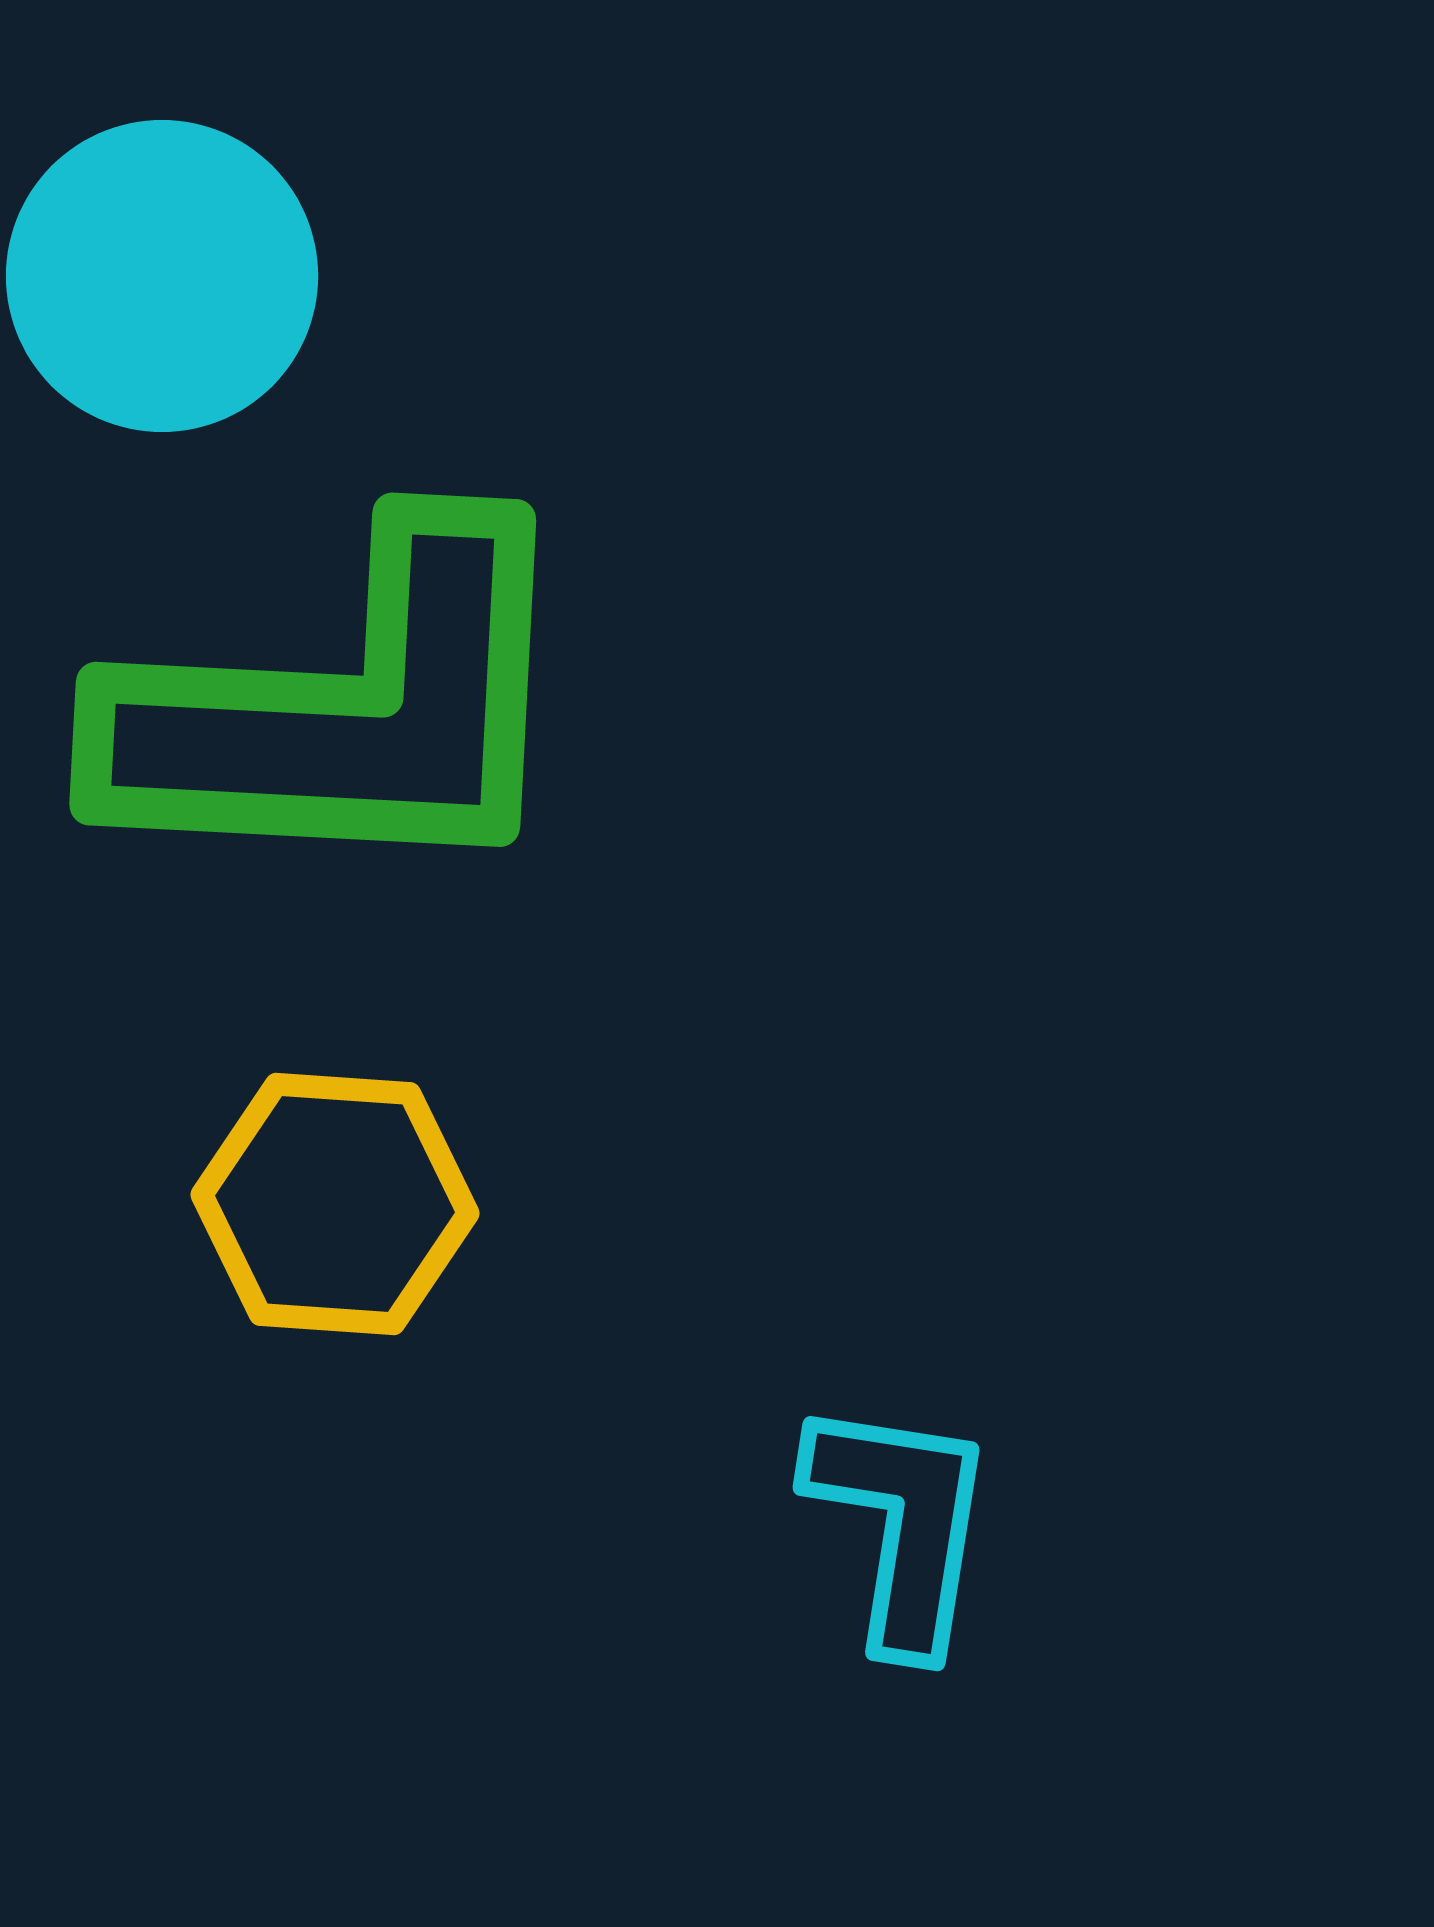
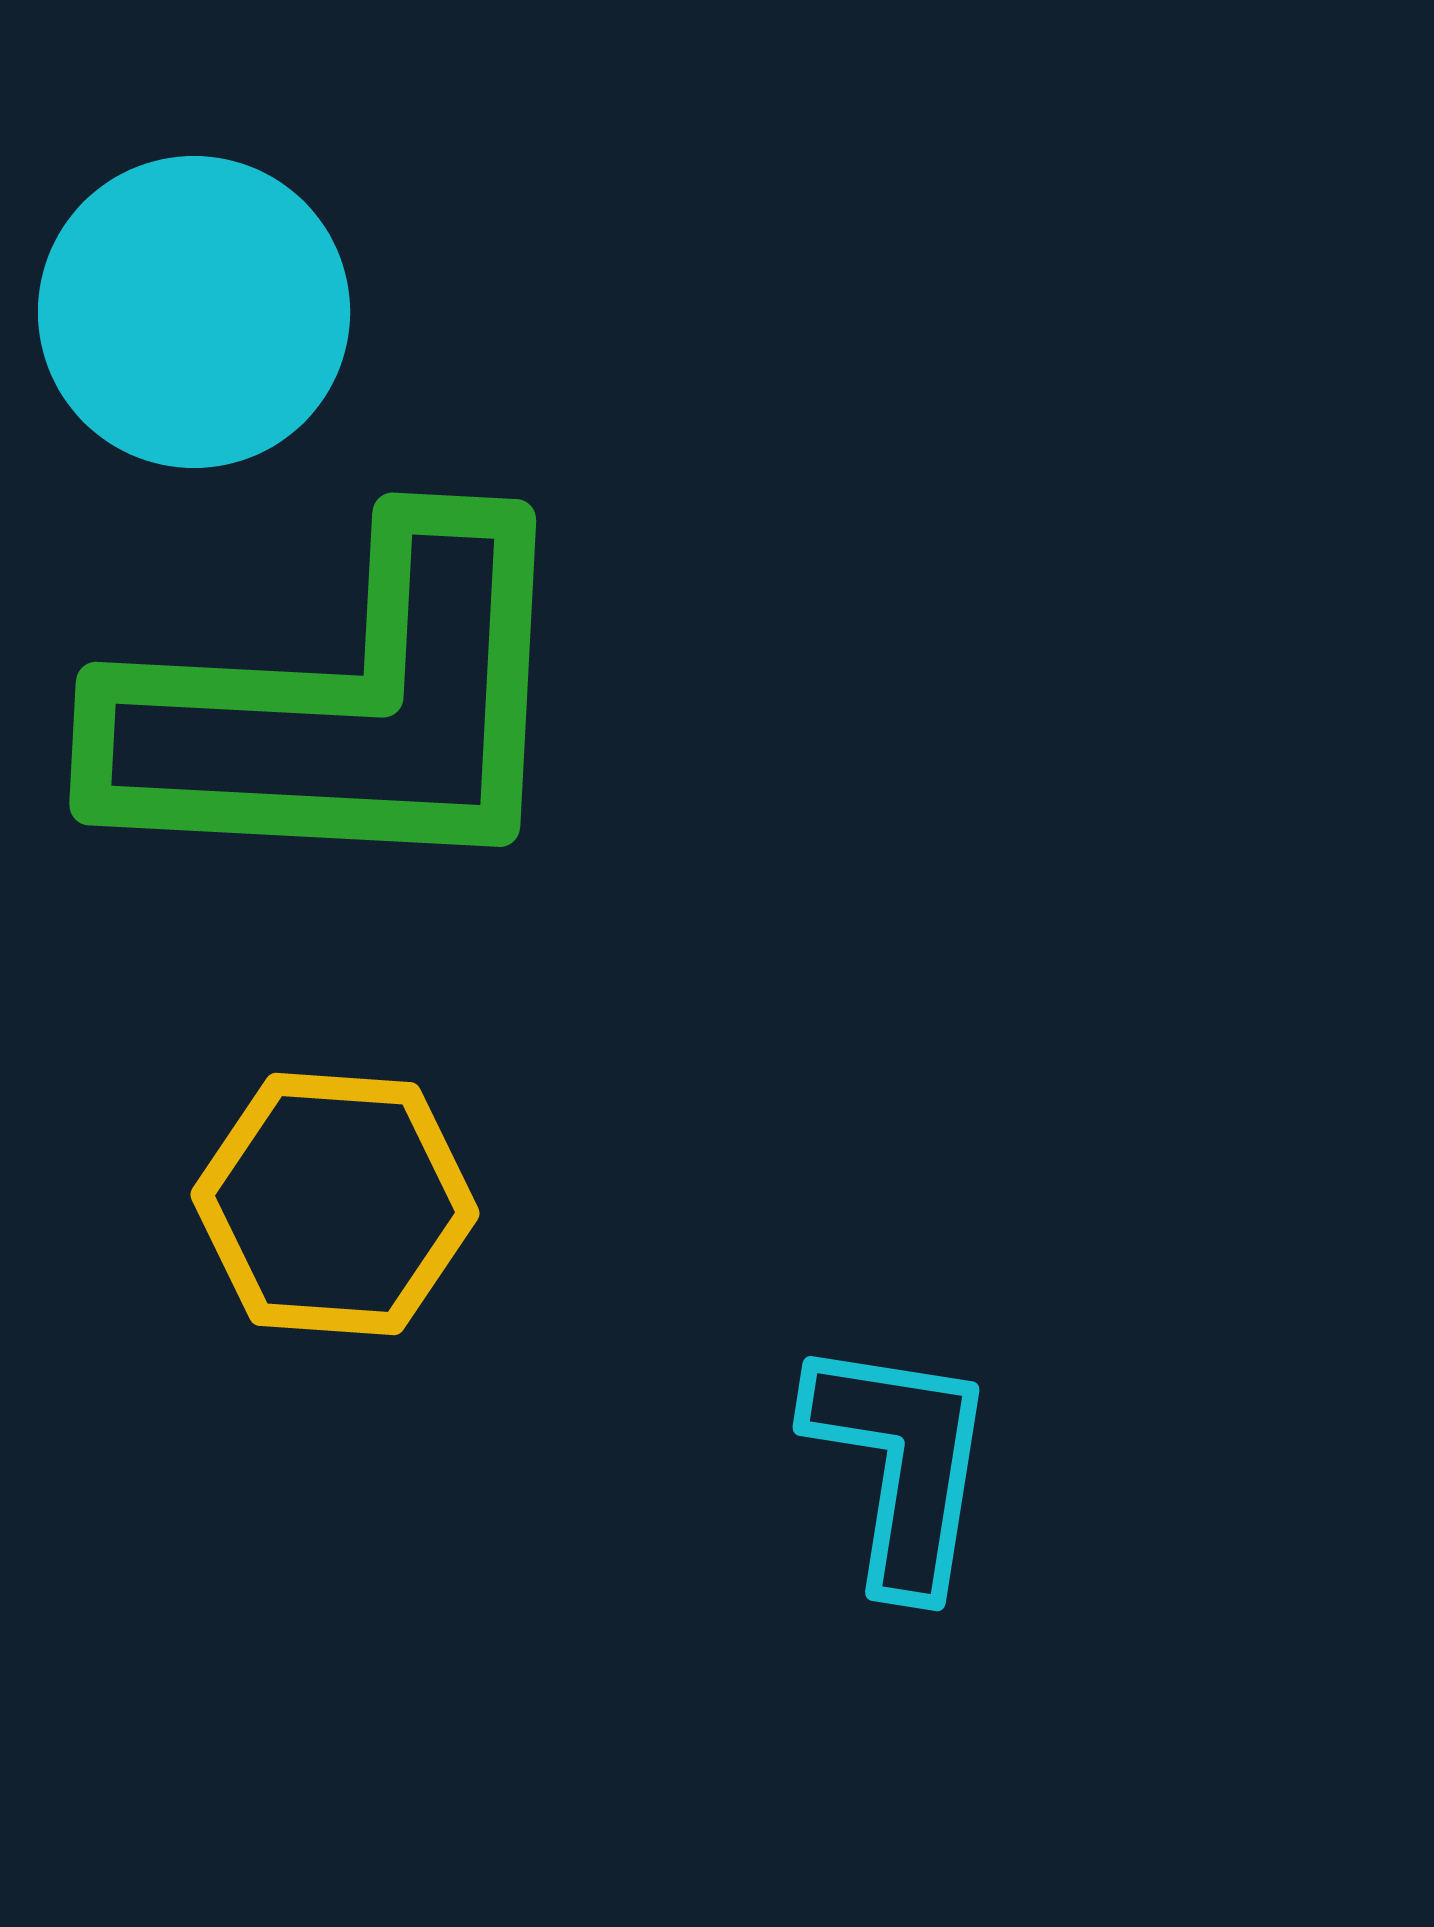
cyan circle: moved 32 px right, 36 px down
cyan L-shape: moved 60 px up
